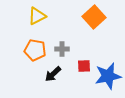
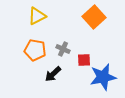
gray cross: moved 1 px right; rotated 24 degrees clockwise
red square: moved 6 px up
blue star: moved 5 px left, 1 px down
